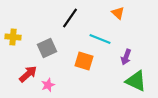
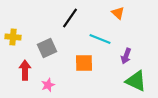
purple arrow: moved 1 px up
orange square: moved 2 px down; rotated 18 degrees counterclockwise
red arrow: moved 3 px left, 4 px up; rotated 48 degrees counterclockwise
